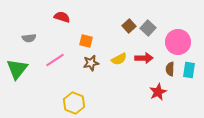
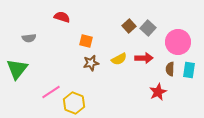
pink line: moved 4 px left, 32 px down
